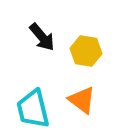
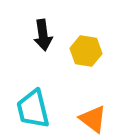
black arrow: moved 1 px right, 2 px up; rotated 32 degrees clockwise
orange triangle: moved 11 px right, 19 px down
